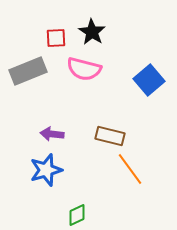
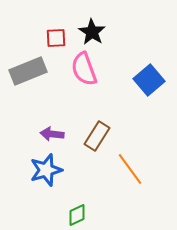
pink semicircle: rotated 56 degrees clockwise
brown rectangle: moved 13 px left; rotated 72 degrees counterclockwise
